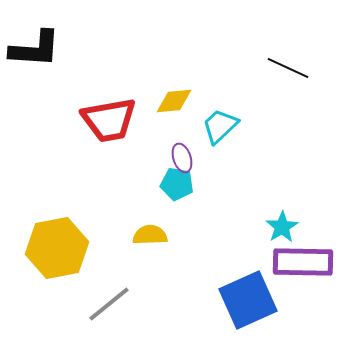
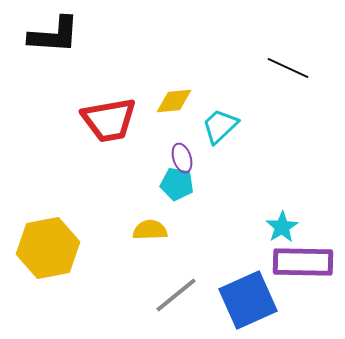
black L-shape: moved 19 px right, 14 px up
yellow semicircle: moved 5 px up
yellow hexagon: moved 9 px left
gray line: moved 67 px right, 9 px up
